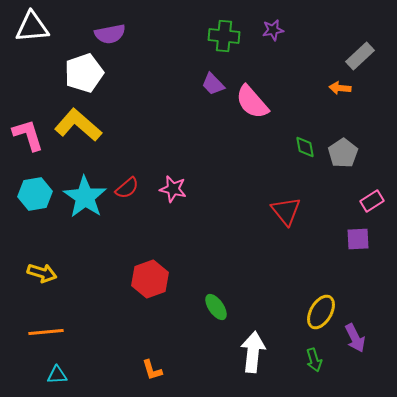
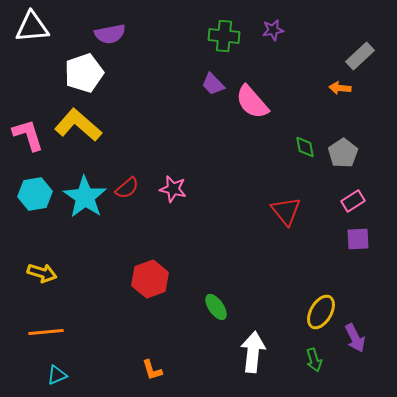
pink rectangle: moved 19 px left
cyan triangle: rotated 20 degrees counterclockwise
